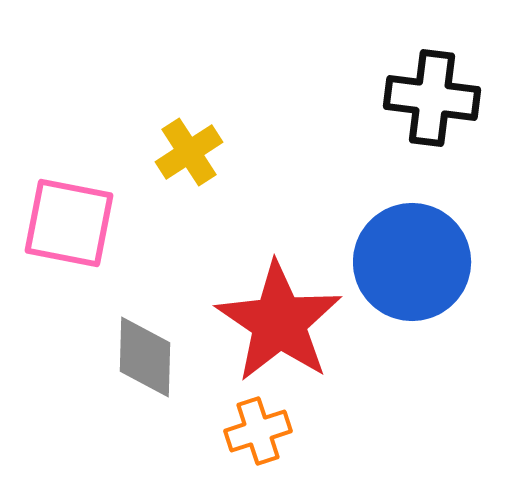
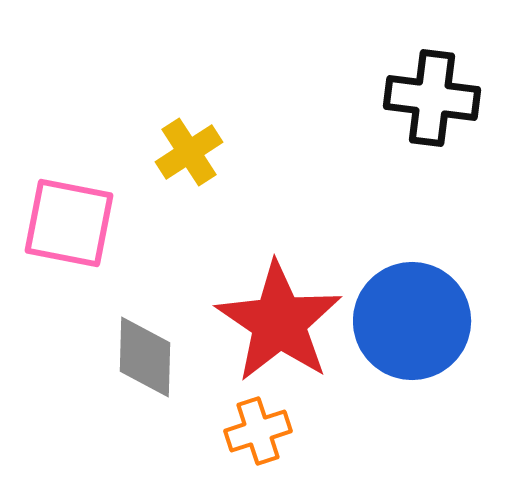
blue circle: moved 59 px down
